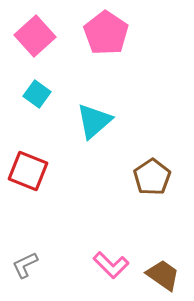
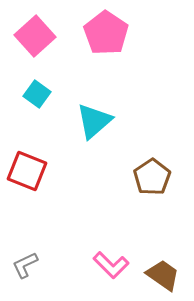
red square: moved 1 px left
